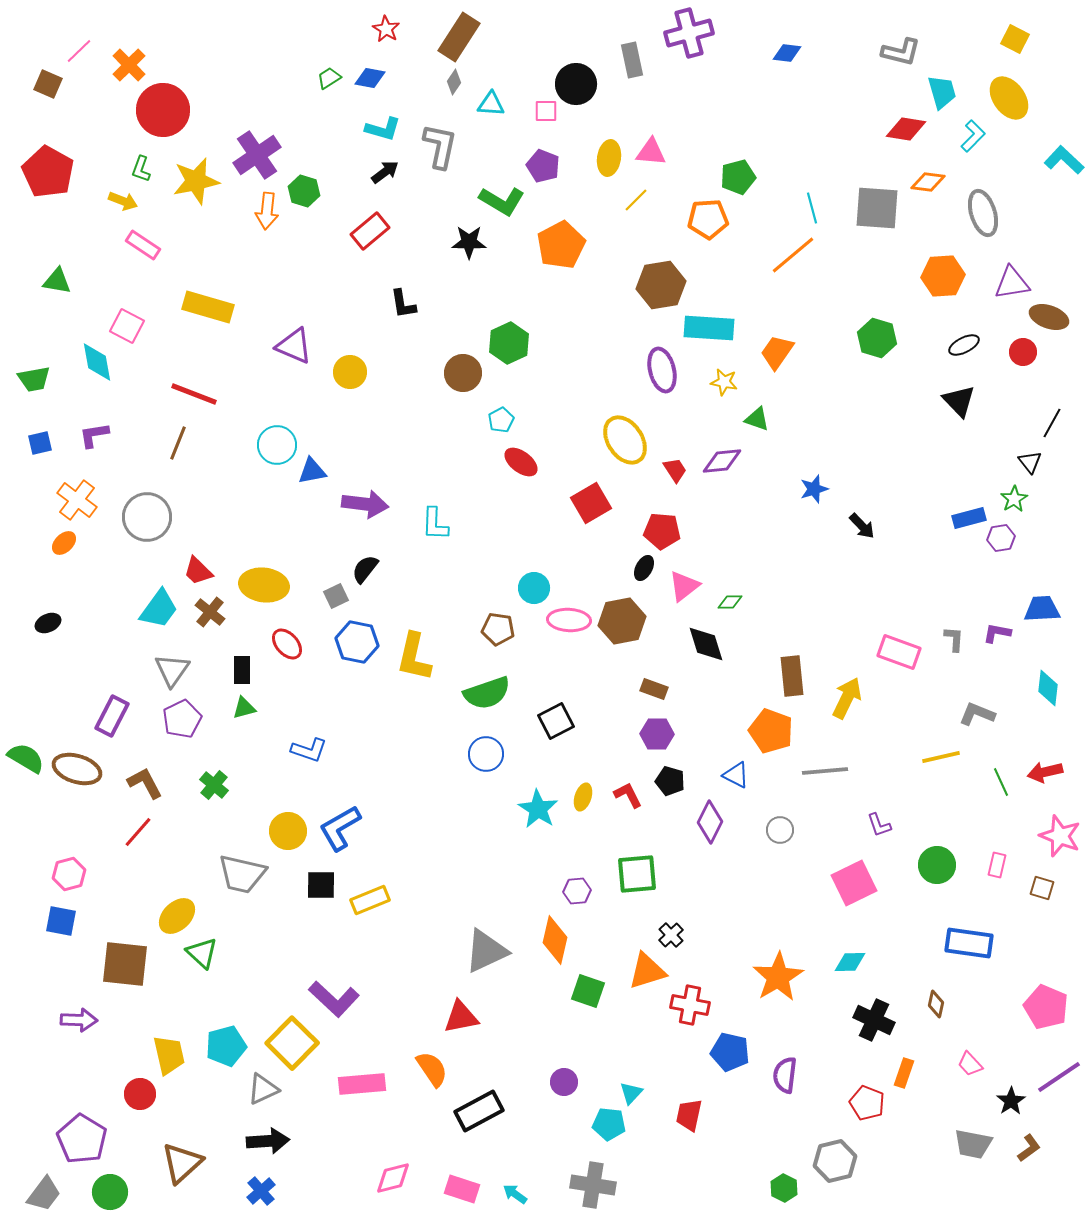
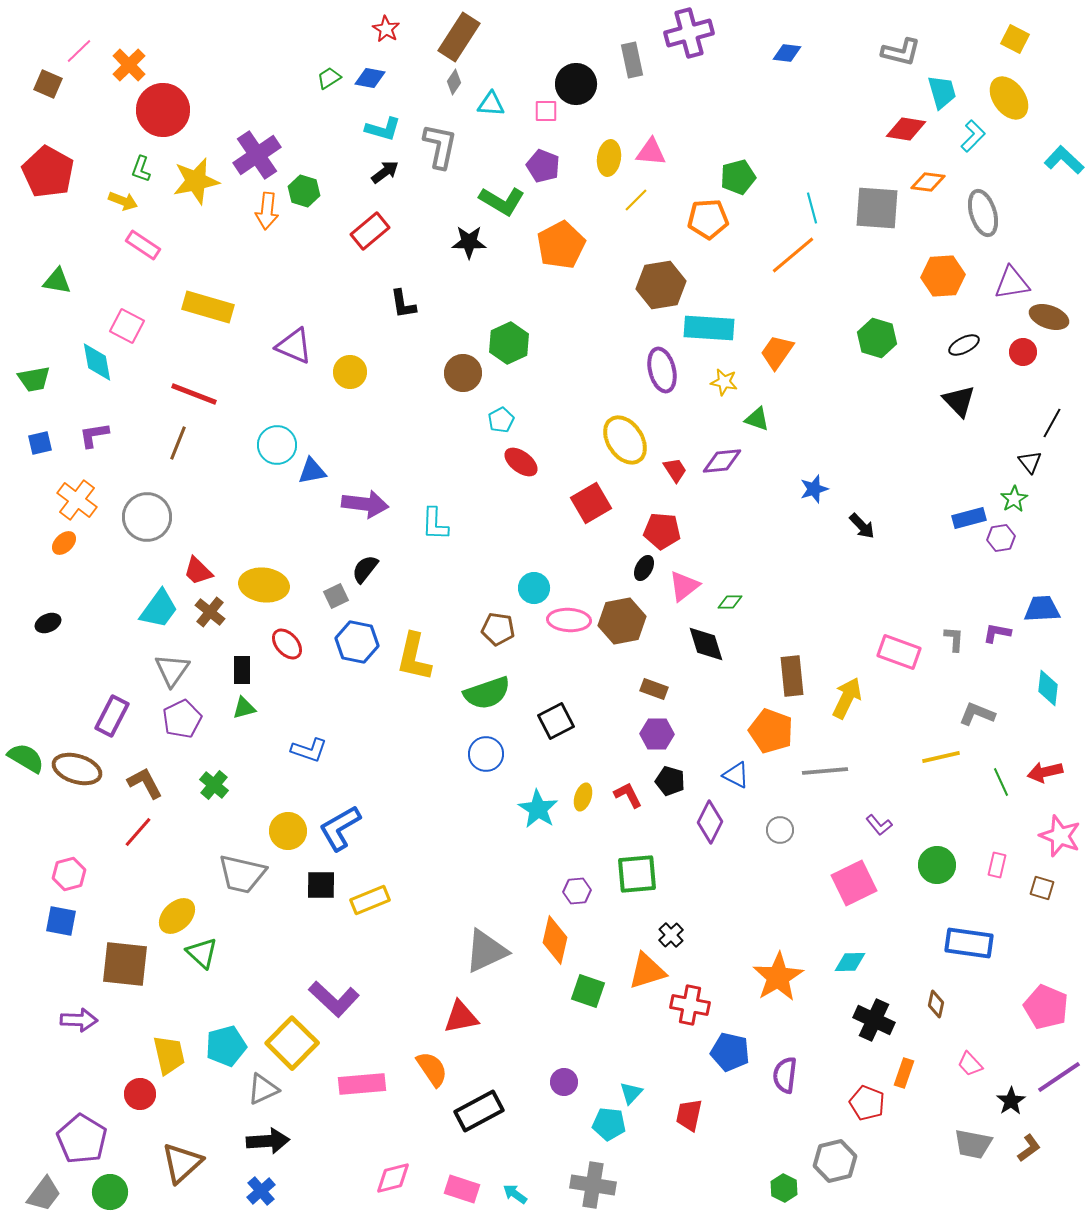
purple L-shape at (879, 825): rotated 20 degrees counterclockwise
